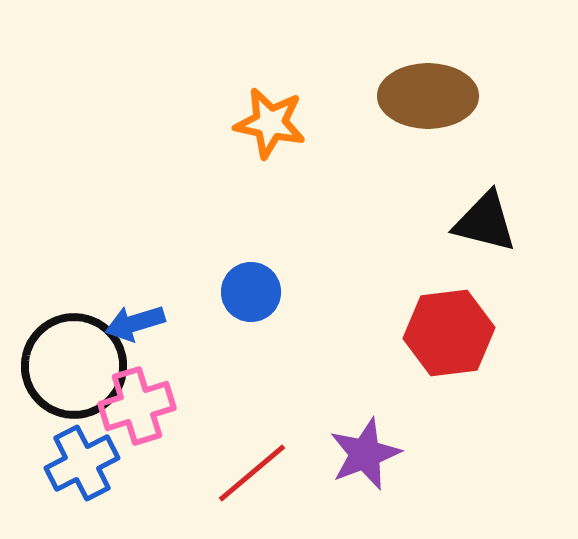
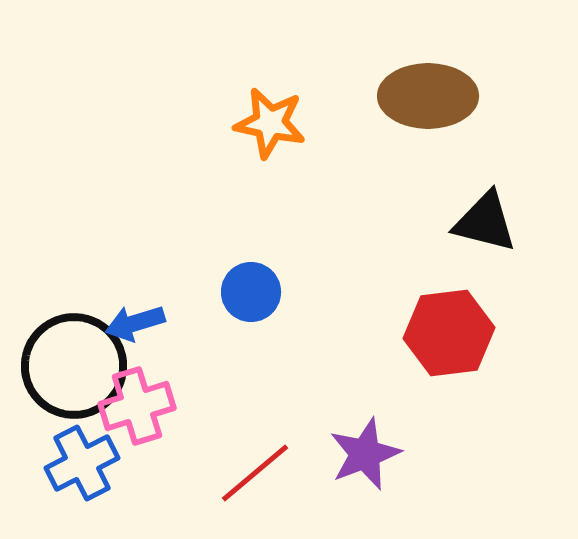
red line: moved 3 px right
